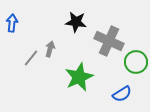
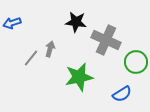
blue arrow: rotated 114 degrees counterclockwise
gray cross: moved 3 px left, 1 px up
green star: rotated 12 degrees clockwise
